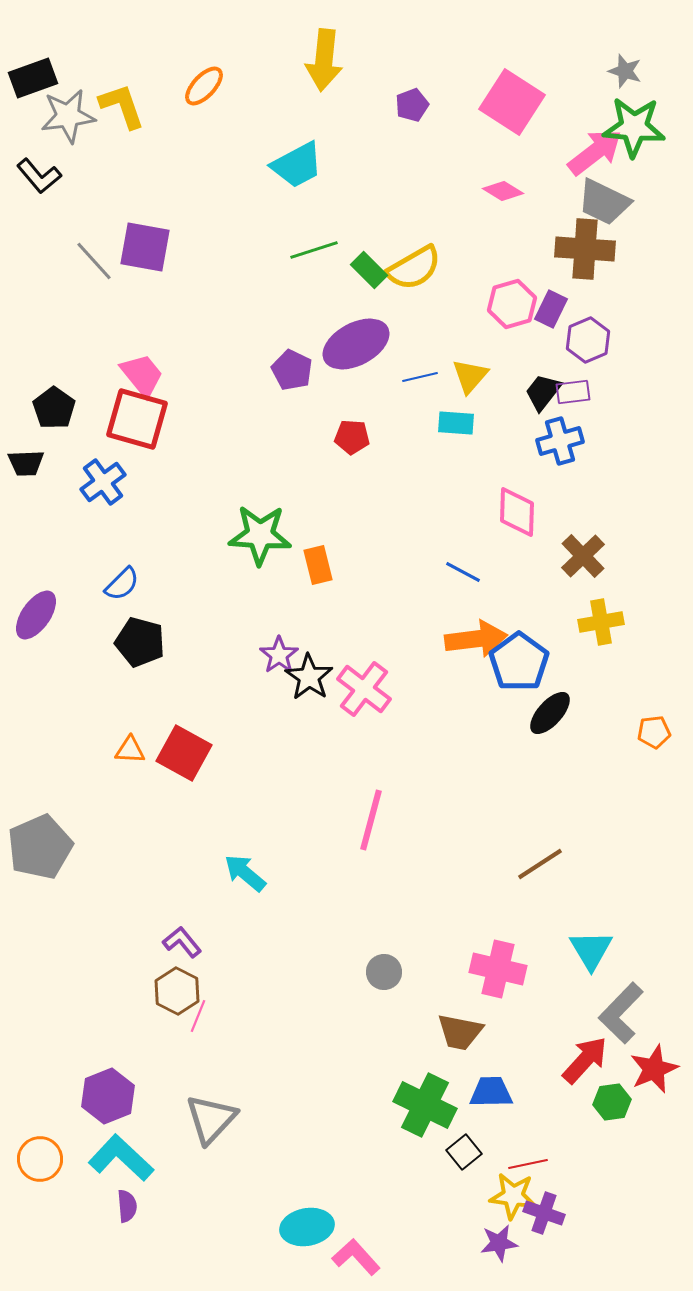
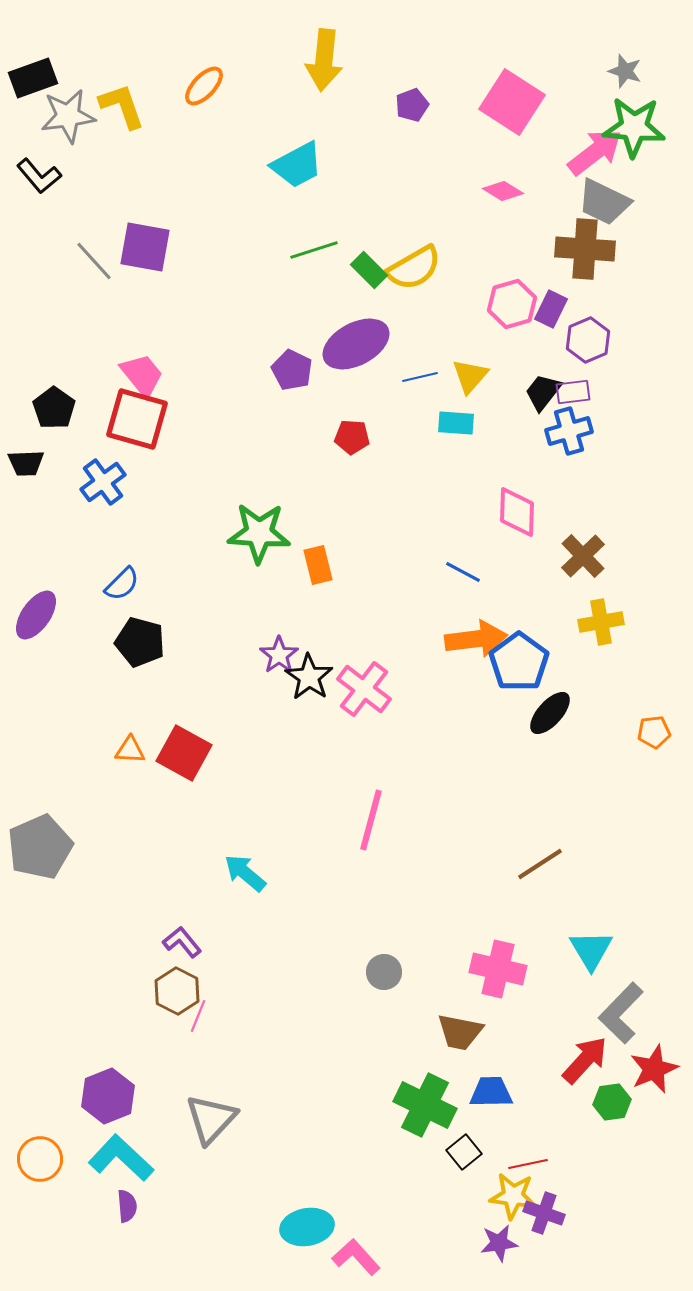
blue cross at (560, 441): moved 9 px right, 10 px up
green star at (260, 535): moved 1 px left, 2 px up
